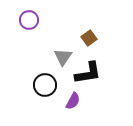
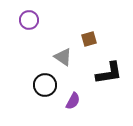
brown square: moved 1 px down; rotated 21 degrees clockwise
gray triangle: rotated 30 degrees counterclockwise
black L-shape: moved 21 px right
